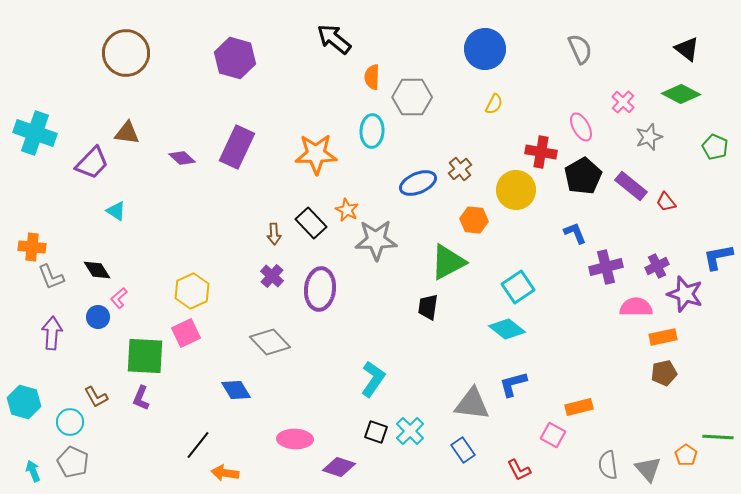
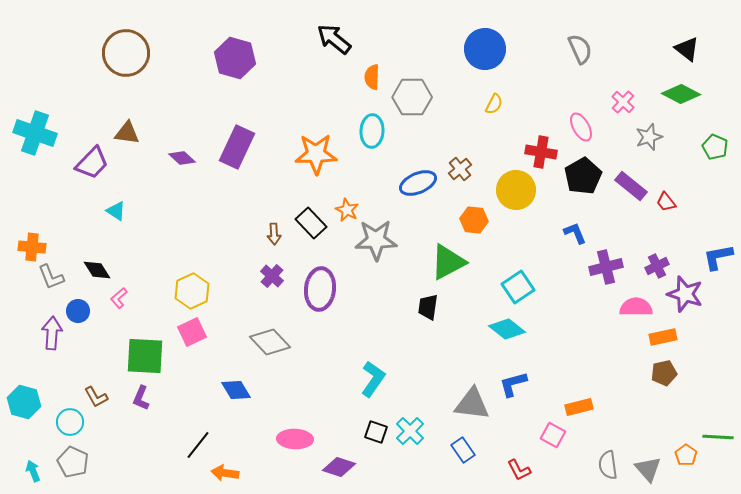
blue circle at (98, 317): moved 20 px left, 6 px up
pink square at (186, 333): moved 6 px right, 1 px up
